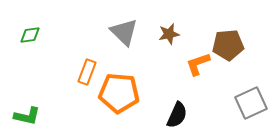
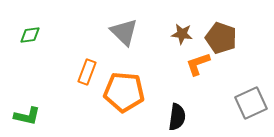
brown star: moved 13 px right; rotated 20 degrees clockwise
brown pentagon: moved 7 px left, 7 px up; rotated 24 degrees clockwise
orange pentagon: moved 5 px right, 1 px up
black semicircle: moved 2 px down; rotated 16 degrees counterclockwise
